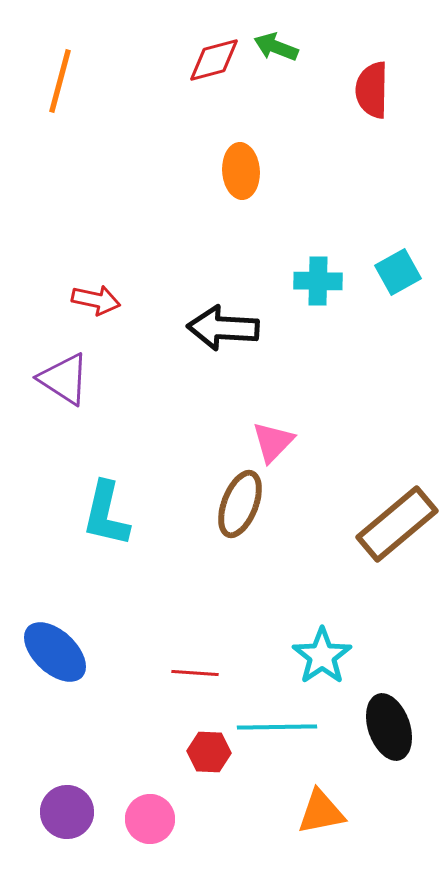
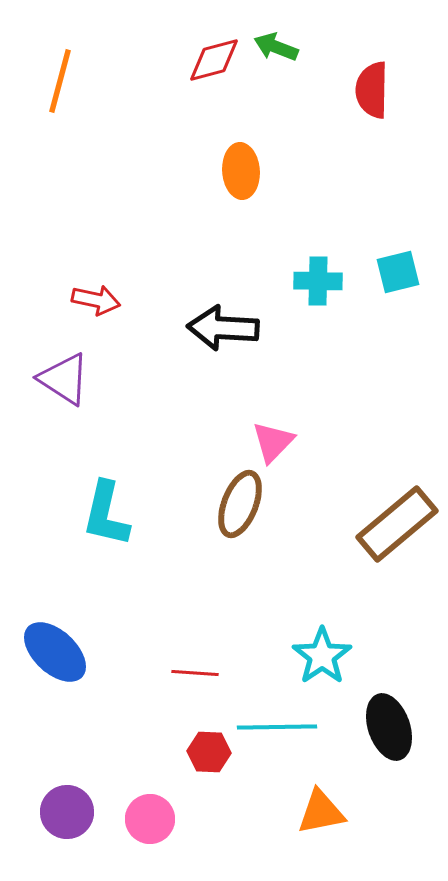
cyan square: rotated 15 degrees clockwise
